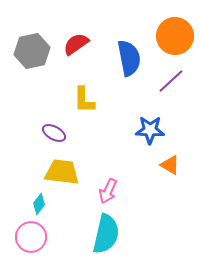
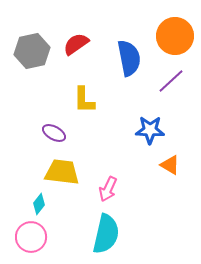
pink arrow: moved 2 px up
